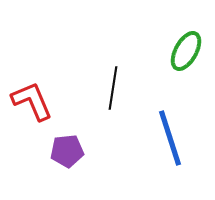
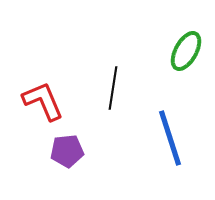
red L-shape: moved 11 px right
